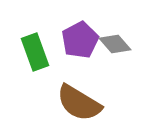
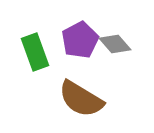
brown semicircle: moved 2 px right, 4 px up
